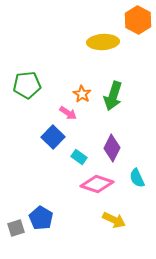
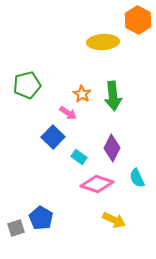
green pentagon: rotated 8 degrees counterclockwise
green arrow: rotated 24 degrees counterclockwise
